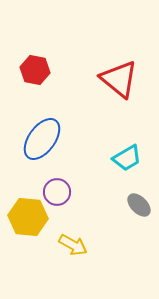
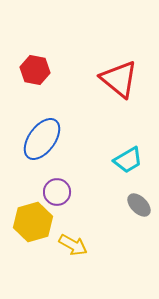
cyan trapezoid: moved 1 px right, 2 px down
yellow hexagon: moved 5 px right, 5 px down; rotated 21 degrees counterclockwise
